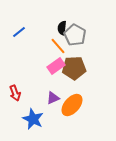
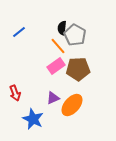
brown pentagon: moved 4 px right, 1 px down
